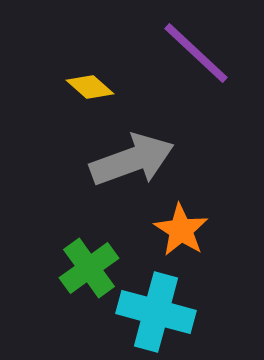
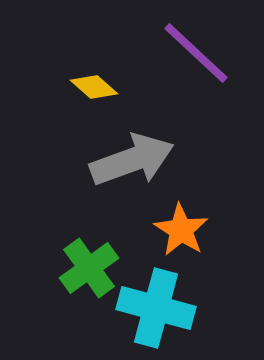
yellow diamond: moved 4 px right
cyan cross: moved 4 px up
